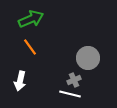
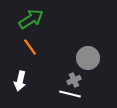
green arrow: rotated 10 degrees counterclockwise
